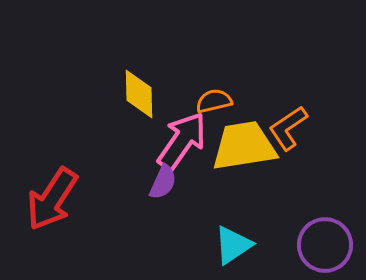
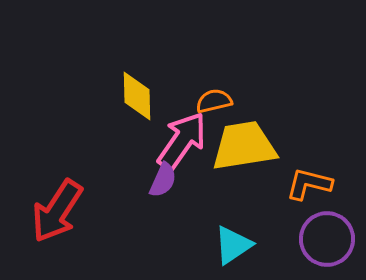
yellow diamond: moved 2 px left, 2 px down
orange L-shape: moved 21 px right, 56 px down; rotated 48 degrees clockwise
purple semicircle: moved 2 px up
red arrow: moved 5 px right, 12 px down
purple circle: moved 2 px right, 6 px up
